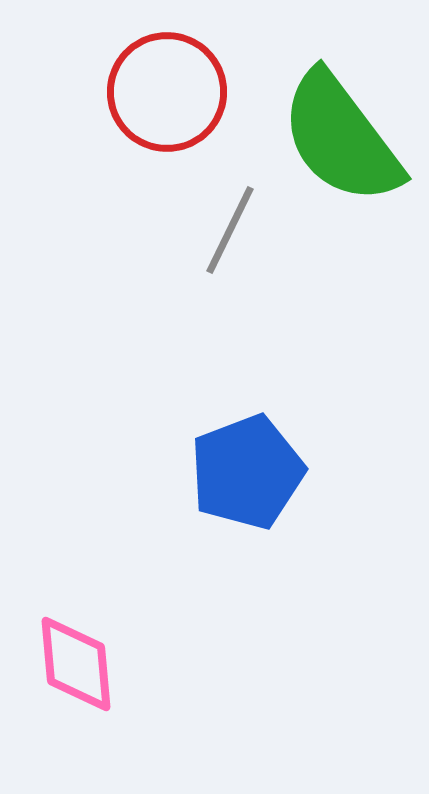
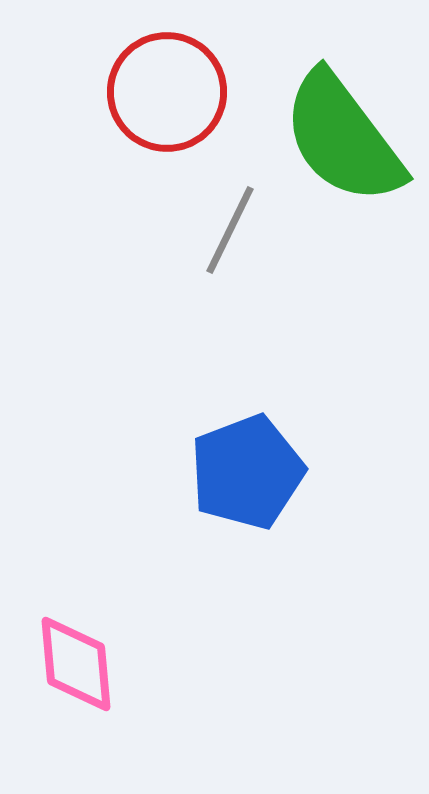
green semicircle: moved 2 px right
